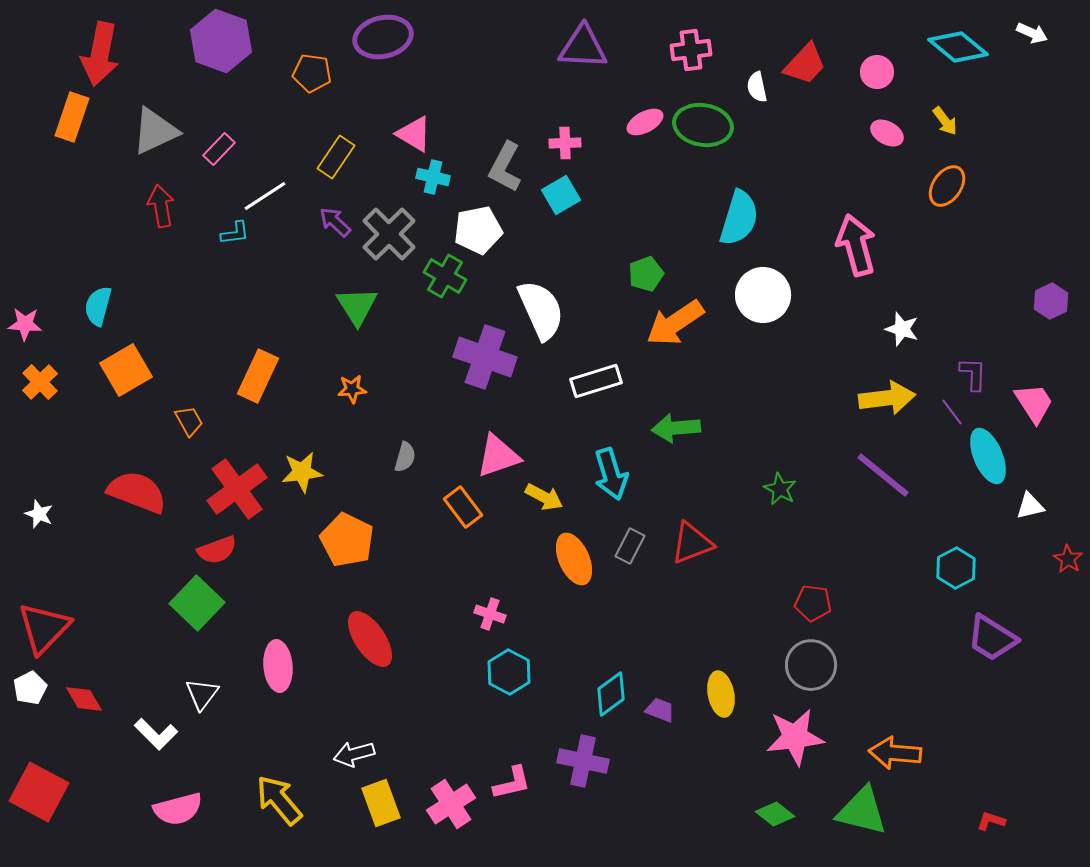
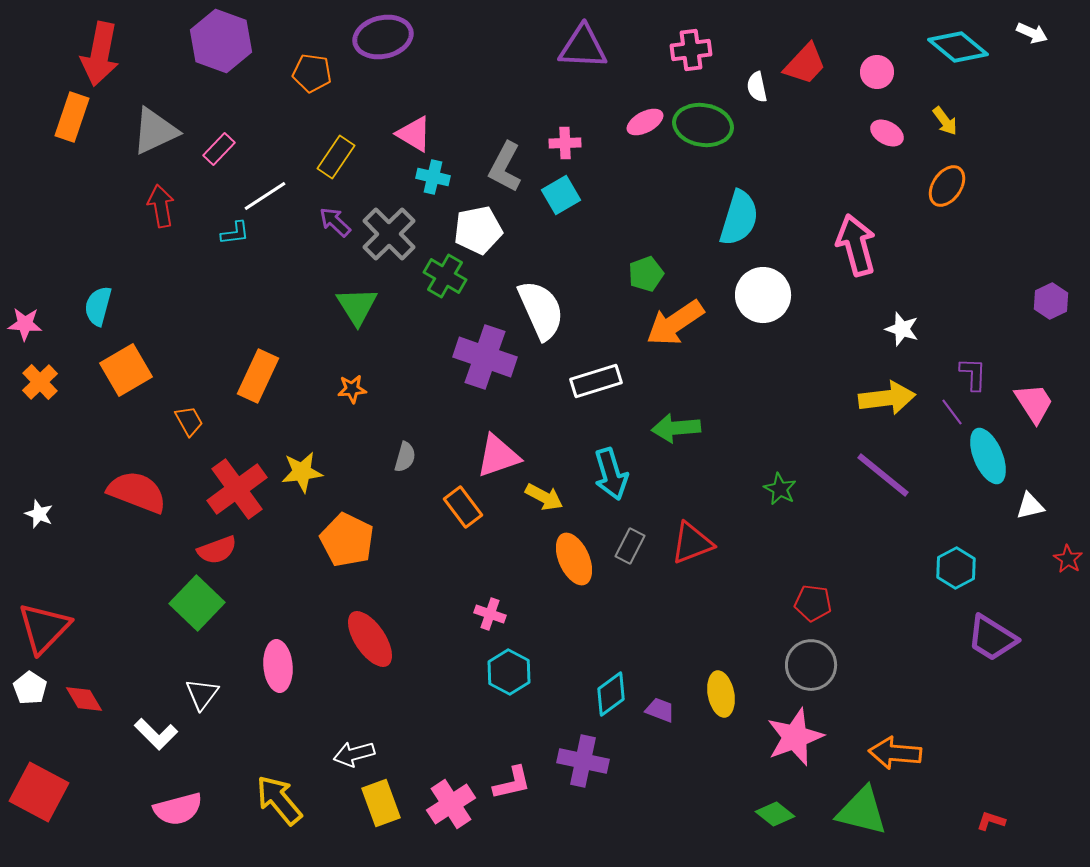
white pentagon at (30, 688): rotated 12 degrees counterclockwise
pink star at (795, 737): rotated 14 degrees counterclockwise
